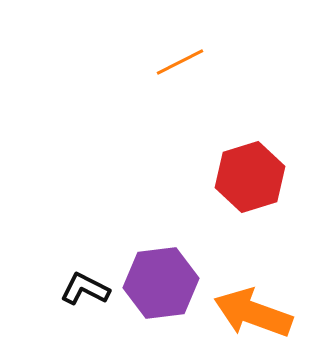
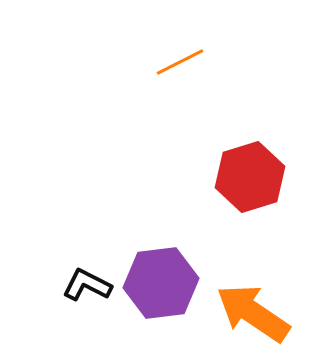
black L-shape: moved 2 px right, 4 px up
orange arrow: rotated 14 degrees clockwise
